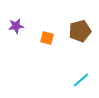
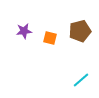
purple star: moved 8 px right, 5 px down
orange square: moved 3 px right
